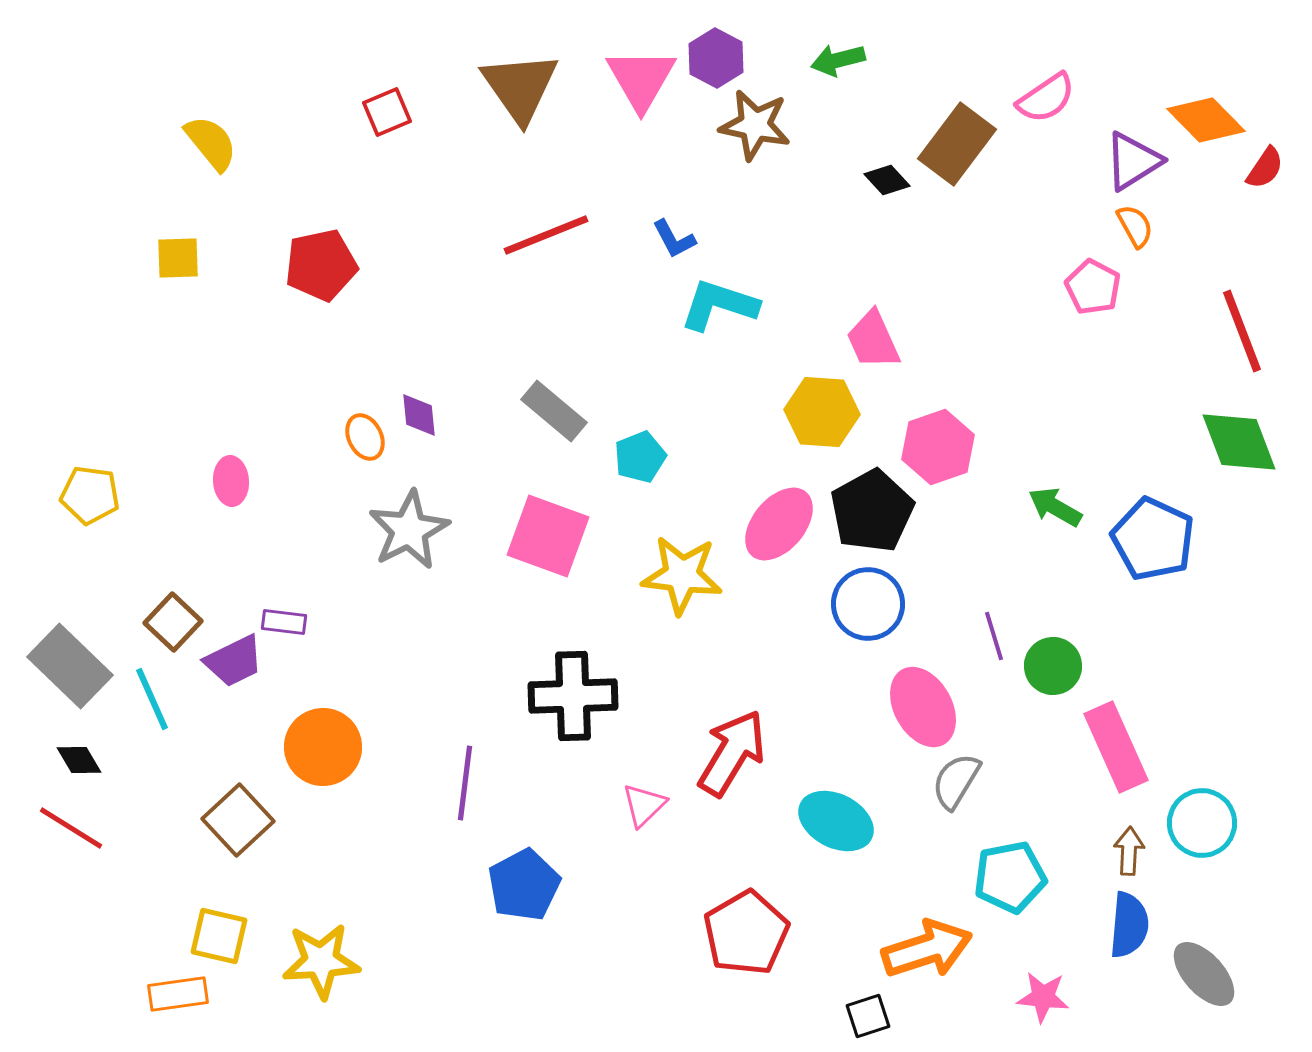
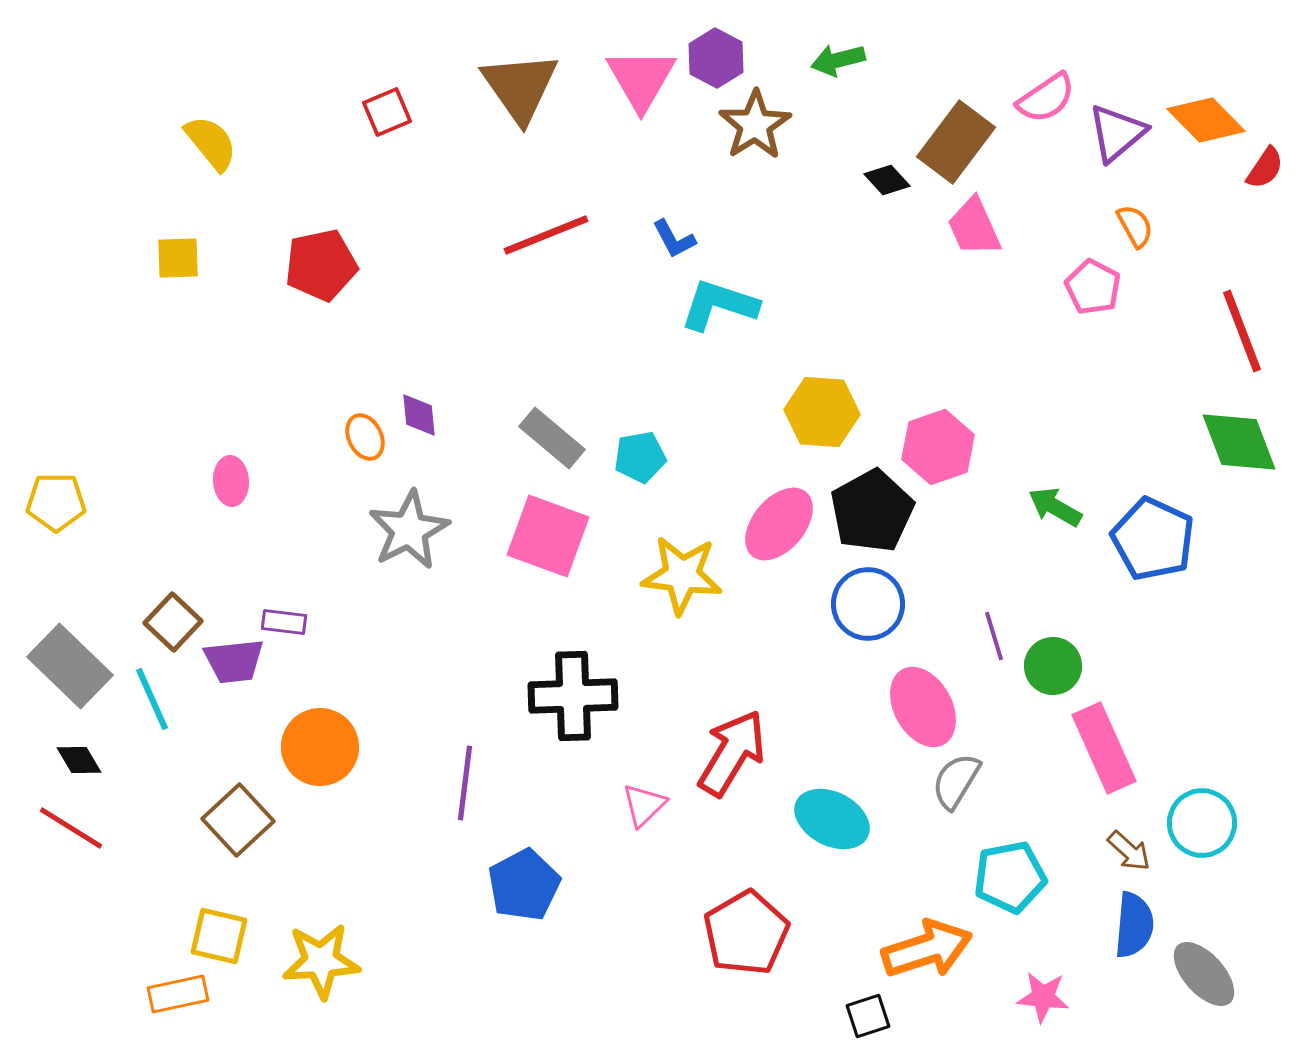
brown star at (755, 125): rotated 28 degrees clockwise
brown rectangle at (957, 144): moved 1 px left, 2 px up
purple triangle at (1133, 161): moved 16 px left, 28 px up; rotated 8 degrees counterclockwise
pink trapezoid at (873, 340): moved 101 px right, 113 px up
gray rectangle at (554, 411): moved 2 px left, 27 px down
cyan pentagon at (640, 457): rotated 12 degrees clockwise
yellow pentagon at (90, 495): moved 34 px left, 7 px down; rotated 8 degrees counterclockwise
purple trapezoid at (234, 661): rotated 20 degrees clockwise
orange circle at (323, 747): moved 3 px left
pink rectangle at (1116, 747): moved 12 px left, 1 px down
cyan ellipse at (836, 821): moved 4 px left, 2 px up
brown arrow at (1129, 851): rotated 129 degrees clockwise
blue semicircle at (1129, 925): moved 5 px right
orange rectangle at (178, 994): rotated 4 degrees counterclockwise
